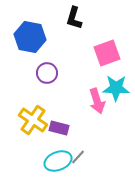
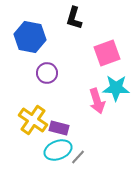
cyan ellipse: moved 11 px up
